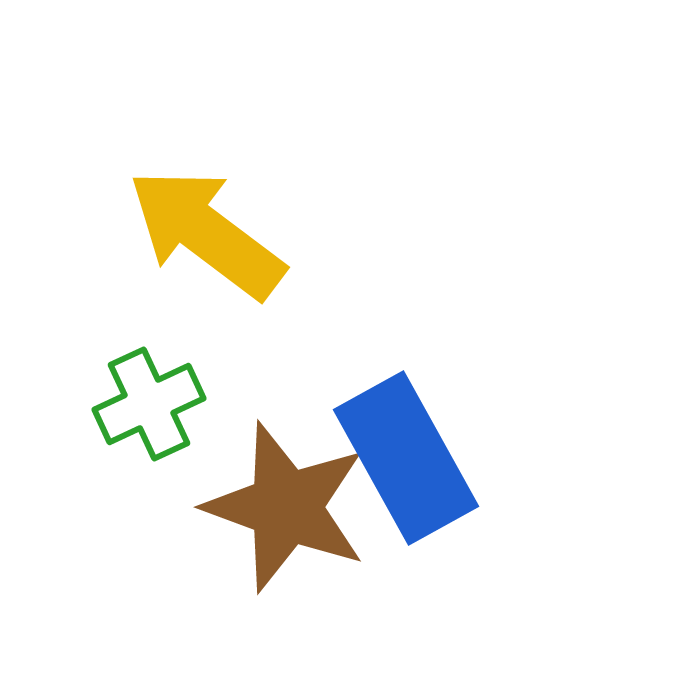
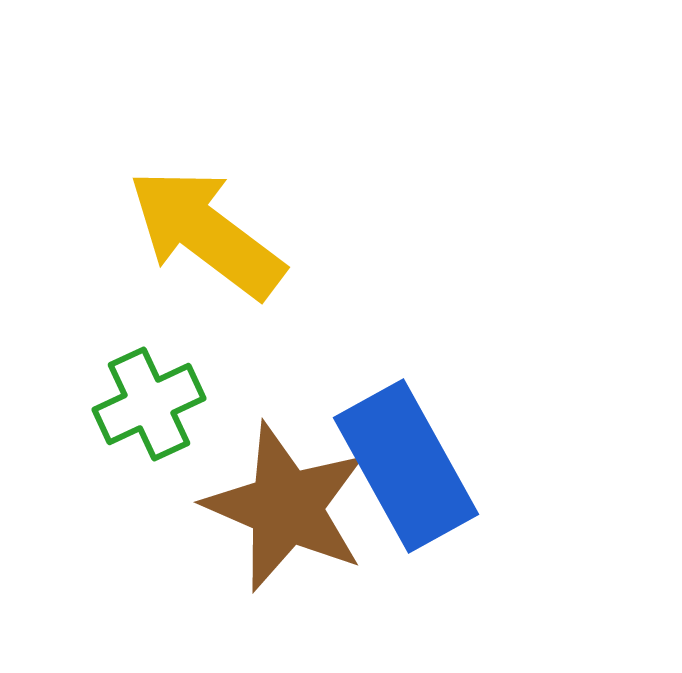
blue rectangle: moved 8 px down
brown star: rotated 3 degrees clockwise
